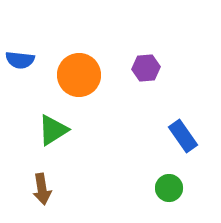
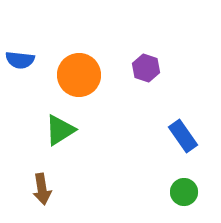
purple hexagon: rotated 24 degrees clockwise
green triangle: moved 7 px right
green circle: moved 15 px right, 4 px down
